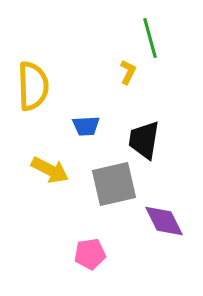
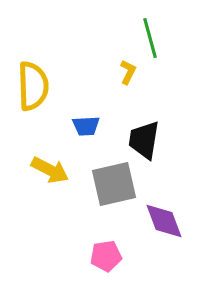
purple diamond: rotated 6 degrees clockwise
pink pentagon: moved 16 px right, 2 px down
